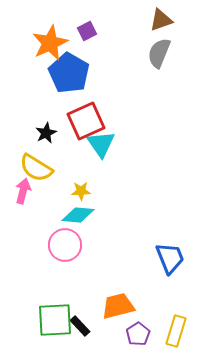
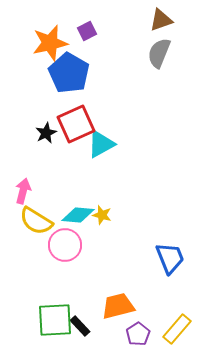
orange star: rotated 12 degrees clockwise
red square: moved 10 px left, 3 px down
cyan triangle: rotated 36 degrees clockwise
yellow semicircle: moved 53 px down
yellow star: moved 21 px right, 24 px down; rotated 18 degrees clockwise
yellow rectangle: moved 1 px right, 2 px up; rotated 24 degrees clockwise
